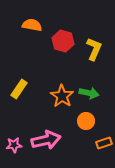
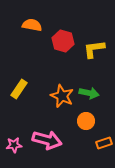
yellow L-shape: rotated 120 degrees counterclockwise
orange star: rotated 10 degrees counterclockwise
pink arrow: moved 1 px right; rotated 28 degrees clockwise
